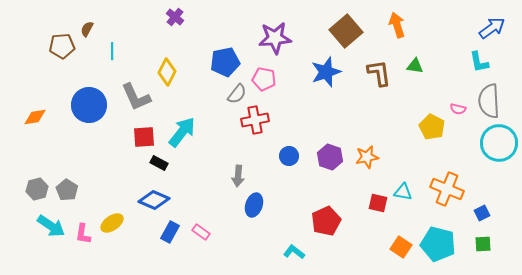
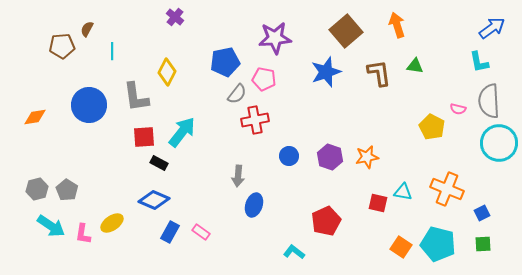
gray L-shape at (136, 97): rotated 16 degrees clockwise
